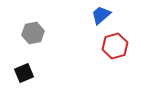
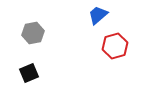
blue trapezoid: moved 3 px left
black square: moved 5 px right
